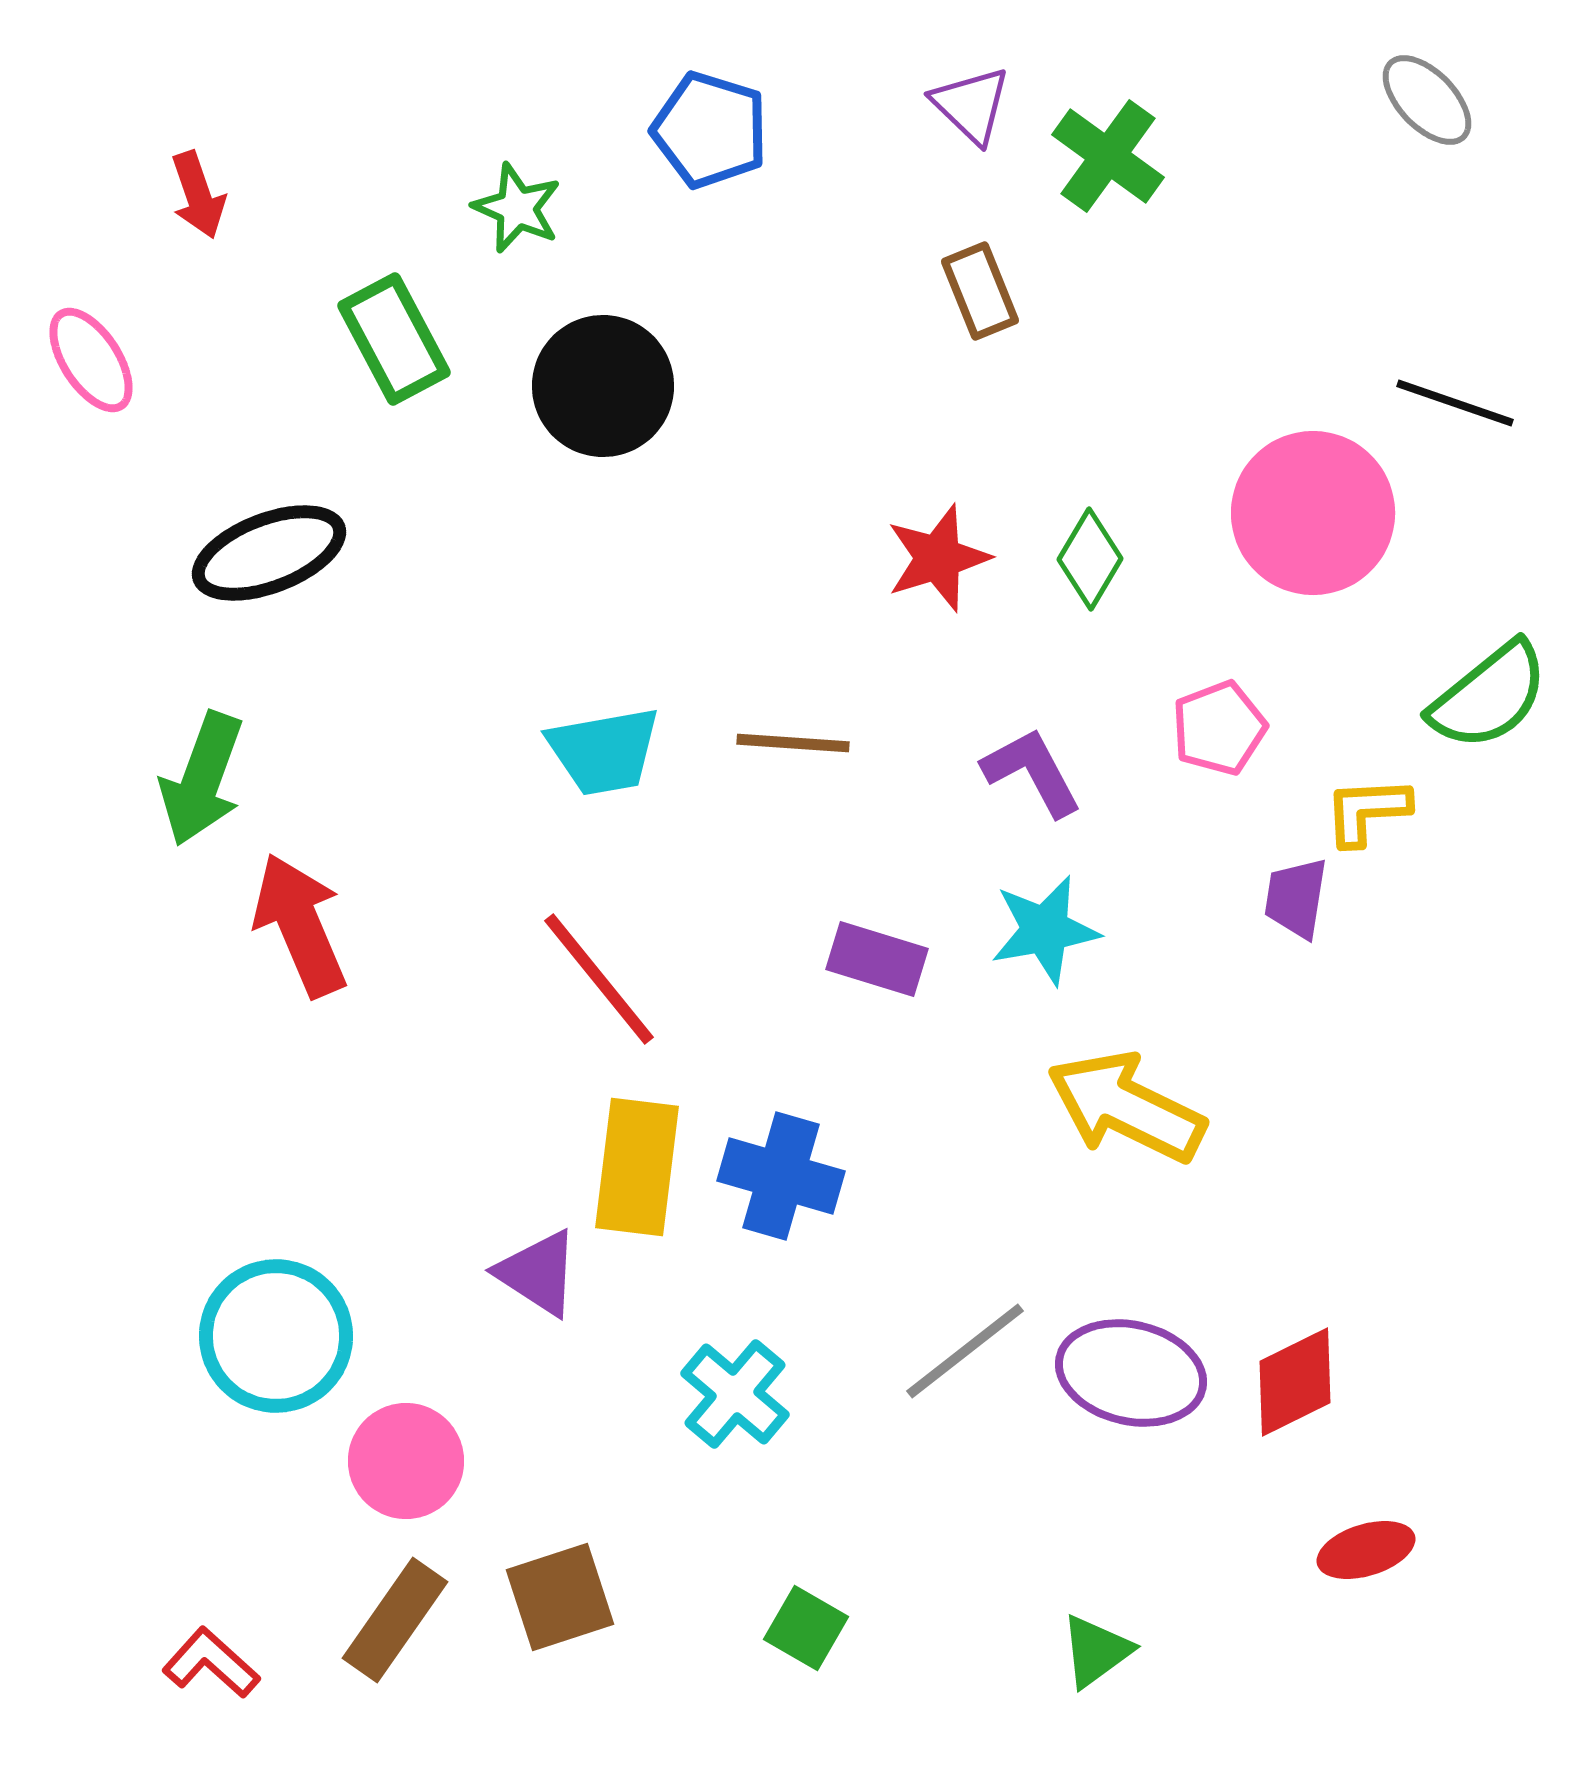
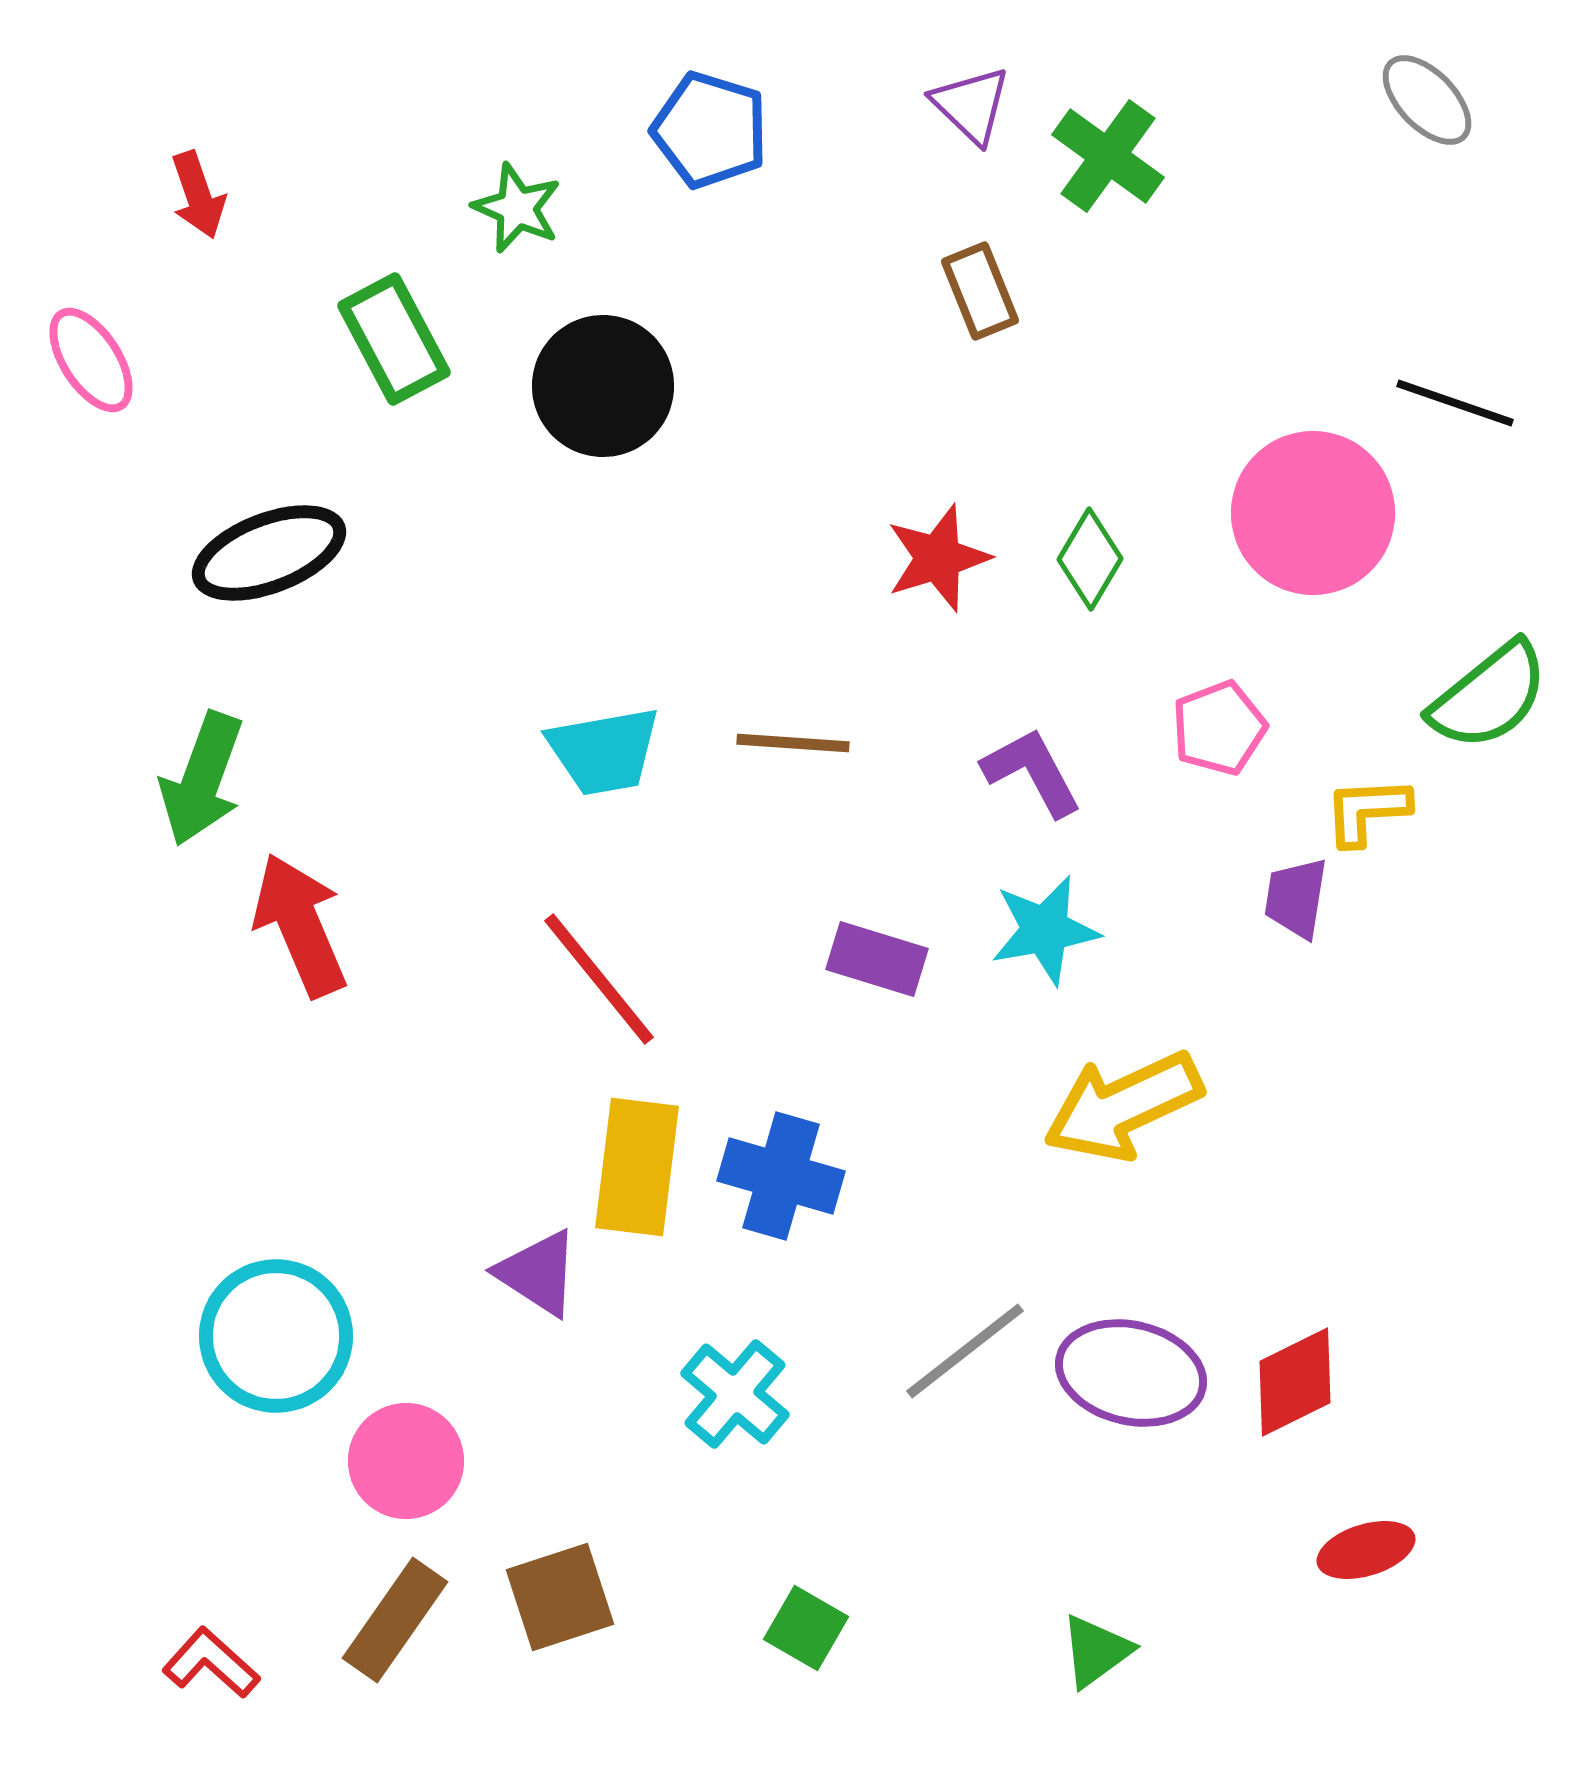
yellow arrow at (1126, 1107): moved 3 px left, 1 px up; rotated 51 degrees counterclockwise
